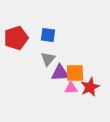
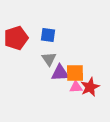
gray triangle: moved 1 px right; rotated 14 degrees counterclockwise
pink triangle: moved 5 px right, 1 px up
